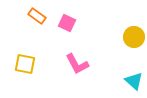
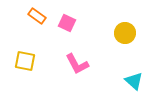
yellow circle: moved 9 px left, 4 px up
yellow square: moved 3 px up
